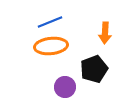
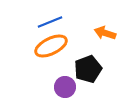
orange arrow: rotated 105 degrees clockwise
orange ellipse: rotated 20 degrees counterclockwise
black pentagon: moved 6 px left
